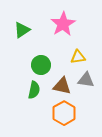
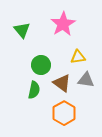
green triangle: rotated 36 degrees counterclockwise
brown triangle: moved 3 px up; rotated 24 degrees clockwise
